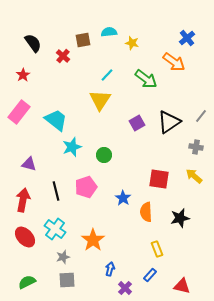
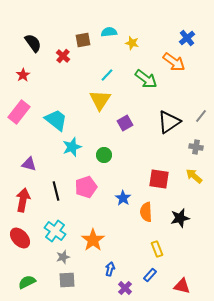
purple square: moved 12 px left
cyan cross: moved 2 px down
red ellipse: moved 5 px left, 1 px down
